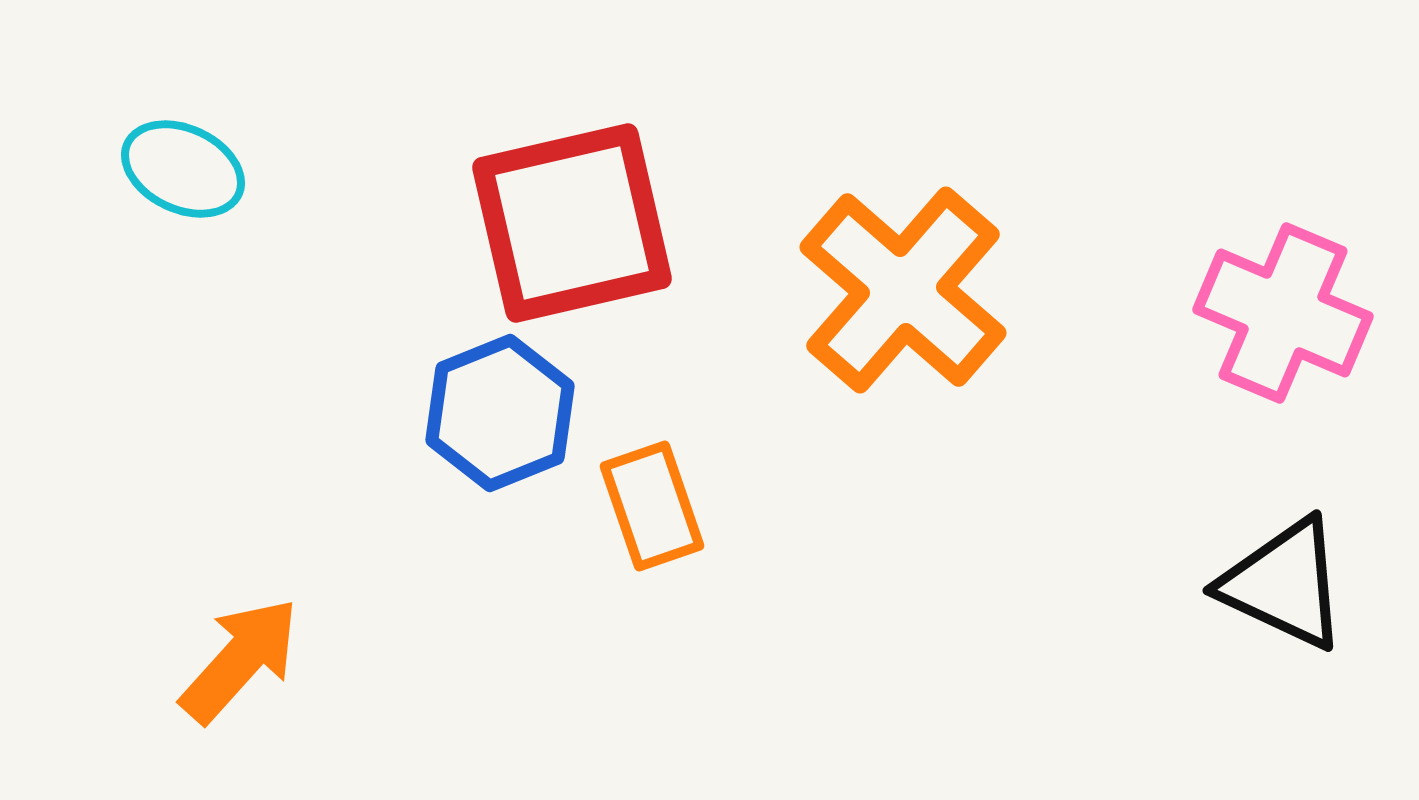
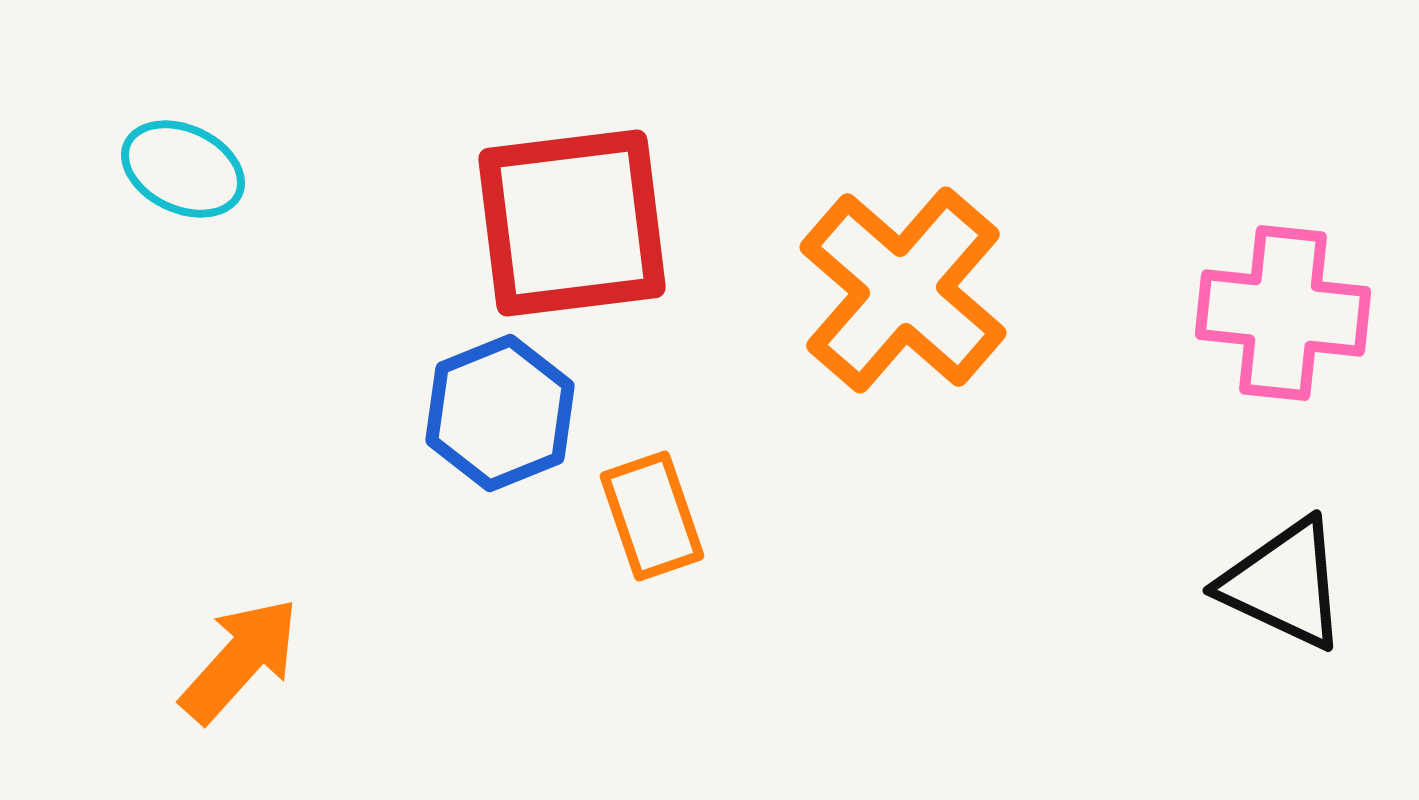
red square: rotated 6 degrees clockwise
pink cross: rotated 17 degrees counterclockwise
orange rectangle: moved 10 px down
